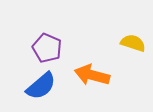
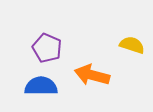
yellow semicircle: moved 1 px left, 2 px down
blue semicircle: rotated 140 degrees counterclockwise
